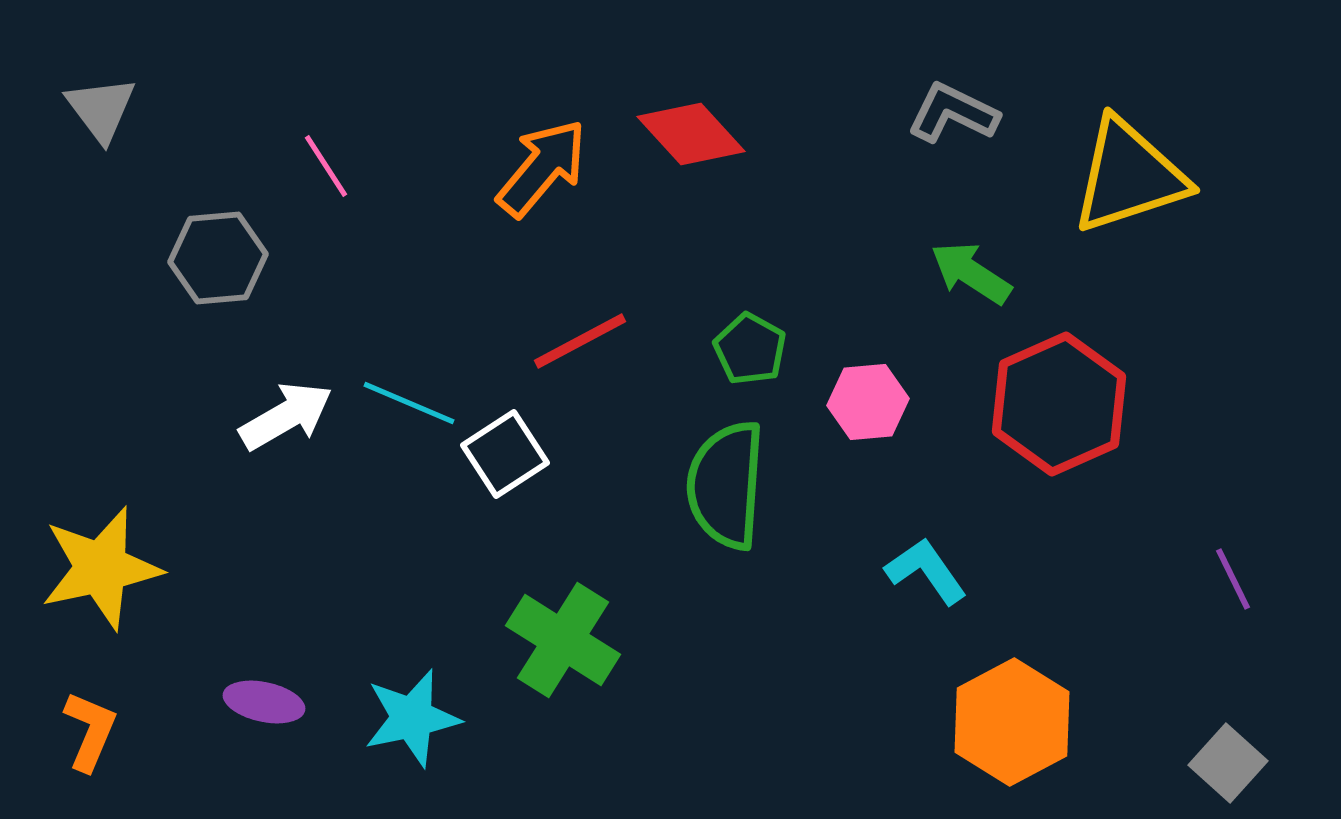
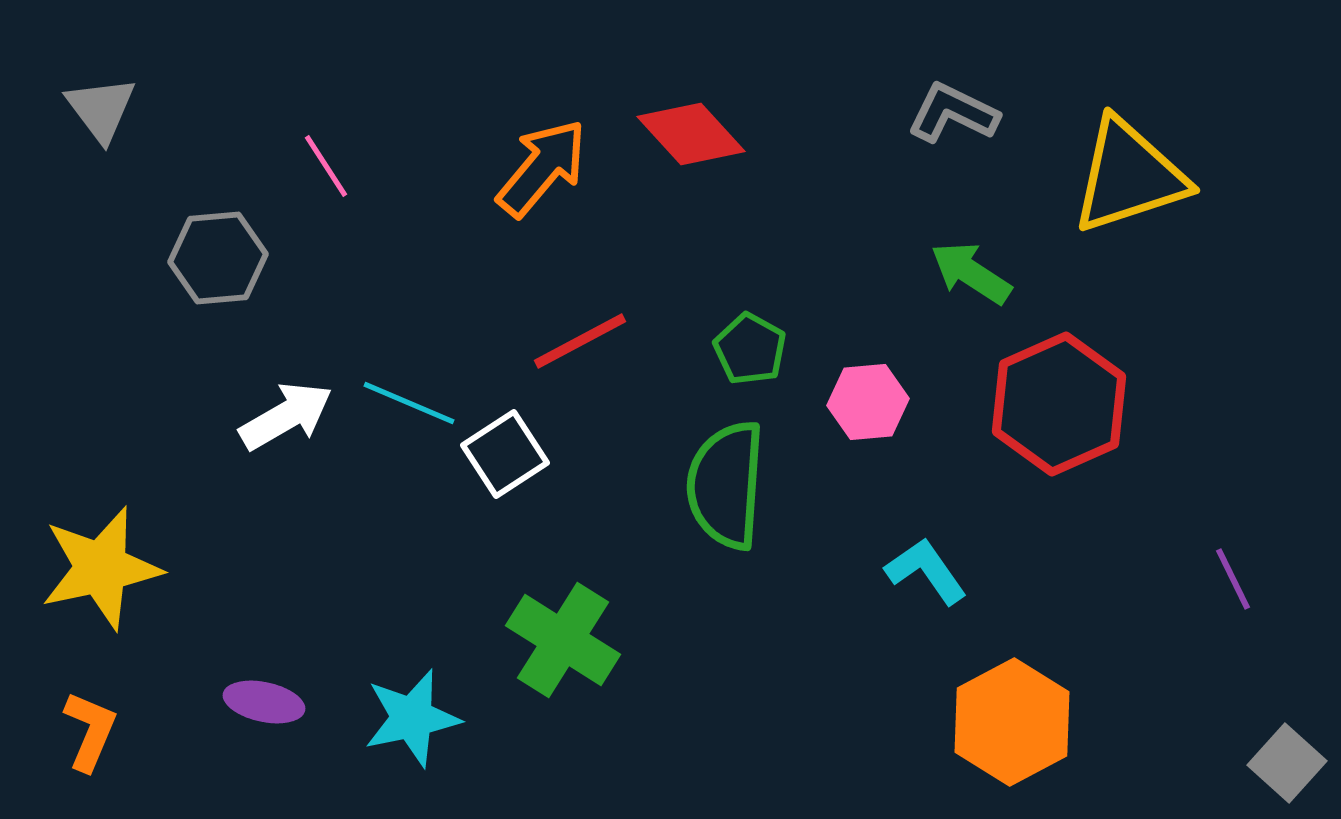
gray square: moved 59 px right
